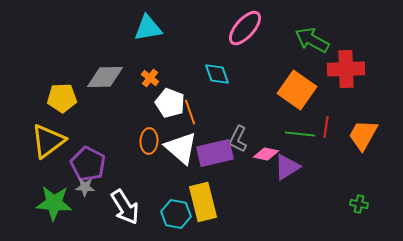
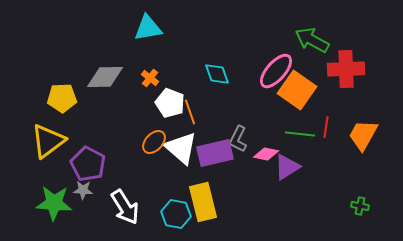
pink ellipse: moved 31 px right, 43 px down
orange ellipse: moved 5 px right, 1 px down; rotated 40 degrees clockwise
gray star: moved 2 px left, 3 px down
green cross: moved 1 px right, 2 px down
